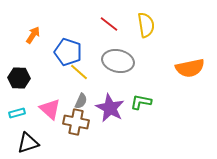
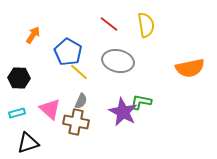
blue pentagon: rotated 12 degrees clockwise
purple star: moved 13 px right, 4 px down
